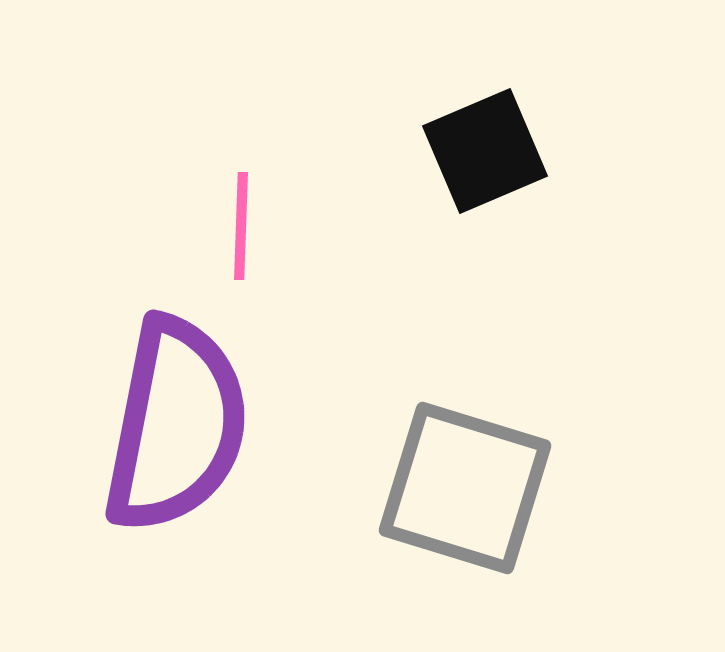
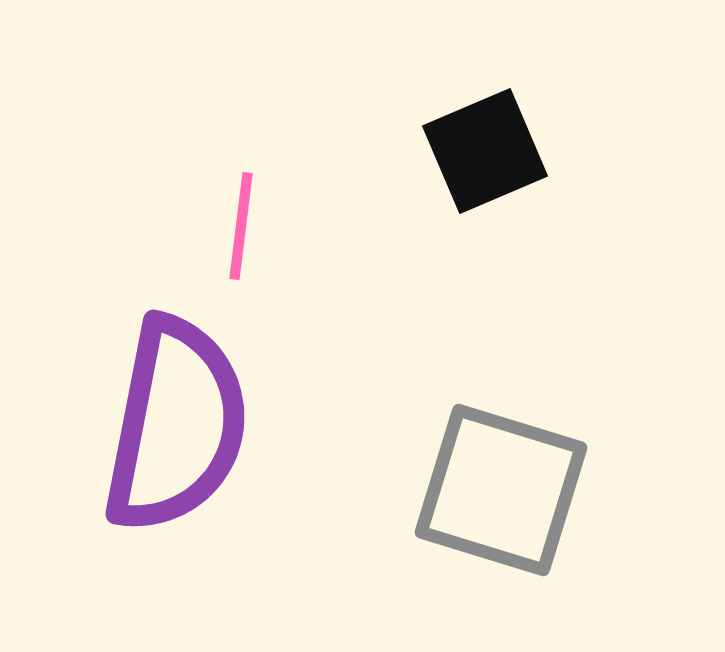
pink line: rotated 5 degrees clockwise
gray square: moved 36 px right, 2 px down
